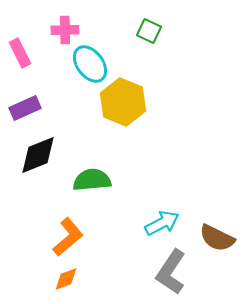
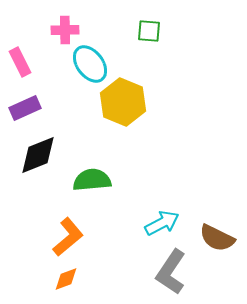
green square: rotated 20 degrees counterclockwise
pink rectangle: moved 9 px down
